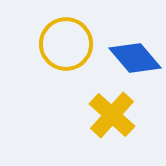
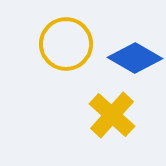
blue diamond: rotated 20 degrees counterclockwise
